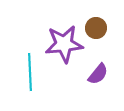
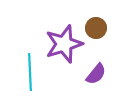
purple star: rotated 12 degrees counterclockwise
purple semicircle: moved 2 px left
